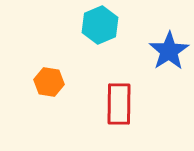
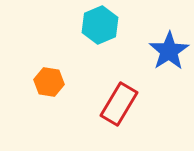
red rectangle: rotated 30 degrees clockwise
